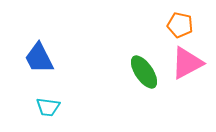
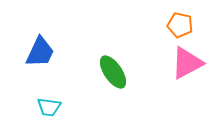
blue trapezoid: moved 1 px right, 6 px up; rotated 128 degrees counterclockwise
green ellipse: moved 31 px left
cyan trapezoid: moved 1 px right
